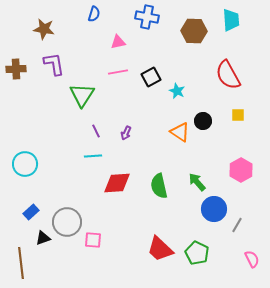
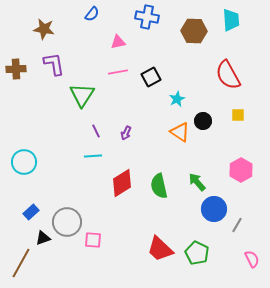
blue semicircle: moved 2 px left; rotated 21 degrees clockwise
cyan star: moved 8 px down; rotated 21 degrees clockwise
cyan circle: moved 1 px left, 2 px up
red diamond: moved 5 px right; rotated 28 degrees counterclockwise
brown line: rotated 36 degrees clockwise
